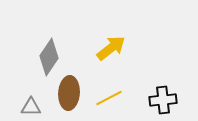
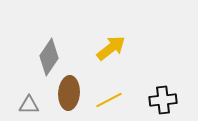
yellow line: moved 2 px down
gray triangle: moved 2 px left, 2 px up
